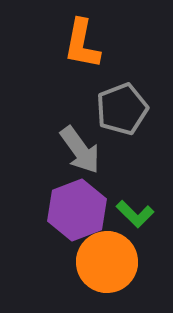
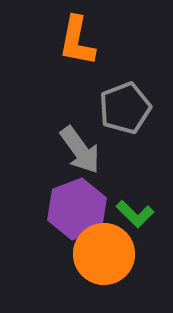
orange L-shape: moved 5 px left, 3 px up
gray pentagon: moved 3 px right, 1 px up
purple hexagon: moved 1 px up
orange circle: moved 3 px left, 8 px up
